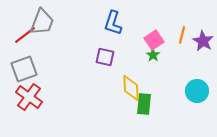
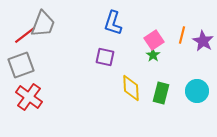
gray trapezoid: moved 1 px right, 2 px down
gray square: moved 3 px left, 4 px up
green rectangle: moved 17 px right, 11 px up; rotated 10 degrees clockwise
